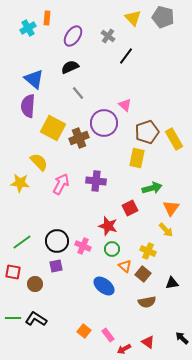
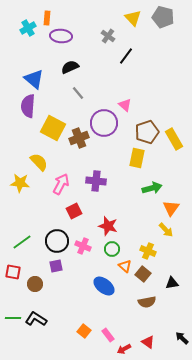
purple ellipse at (73, 36): moved 12 px left; rotated 60 degrees clockwise
red square at (130, 208): moved 56 px left, 3 px down
